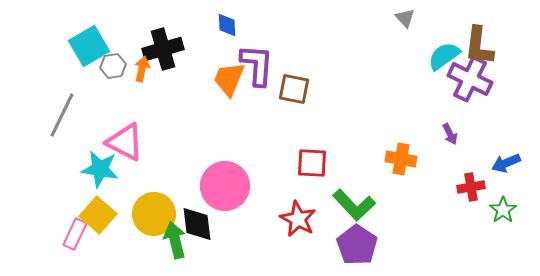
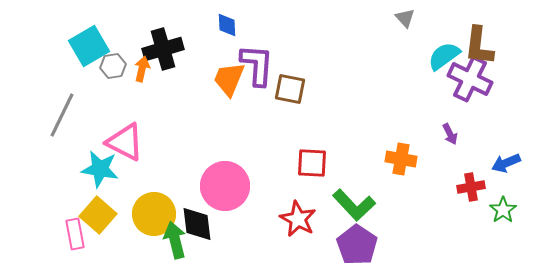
brown square: moved 4 px left
pink rectangle: rotated 36 degrees counterclockwise
